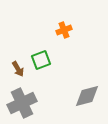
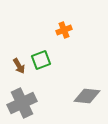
brown arrow: moved 1 px right, 3 px up
gray diamond: rotated 20 degrees clockwise
